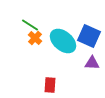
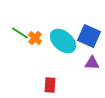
green line: moved 10 px left, 8 px down
